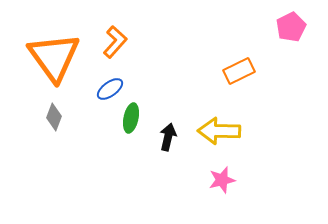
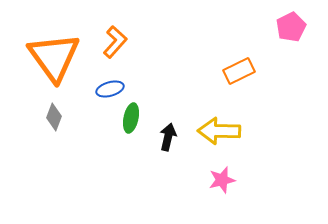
blue ellipse: rotated 20 degrees clockwise
